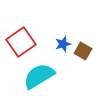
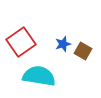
cyan semicircle: rotated 40 degrees clockwise
